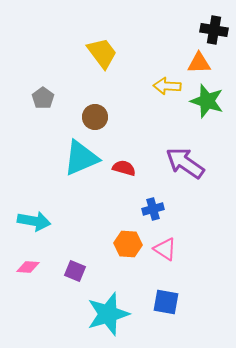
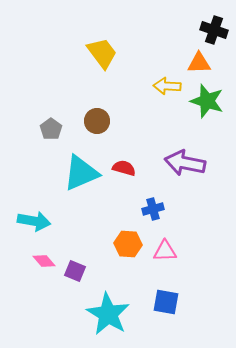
black cross: rotated 8 degrees clockwise
gray pentagon: moved 8 px right, 31 px down
brown circle: moved 2 px right, 4 px down
cyan triangle: moved 15 px down
purple arrow: rotated 24 degrees counterclockwise
pink triangle: moved 2 px down; rotated 35 degrees counterclockwise
pink diamond: moved 16 px right, 6 px up; rotated 45 degrees clockwise
cyan star: rotated 24 degrees counterclockwise
